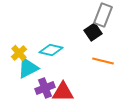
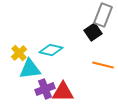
orange line: moved 4 px down
cyan triangle: moved 2 px right, 1 px down; rotated 20 degrees clockwise
purple cross: moved 1 px down
